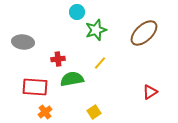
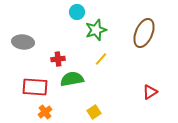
brown ellipse: rotated 24 degrees counterclockwise
yellow line: moved 1 px right, 4 px up
